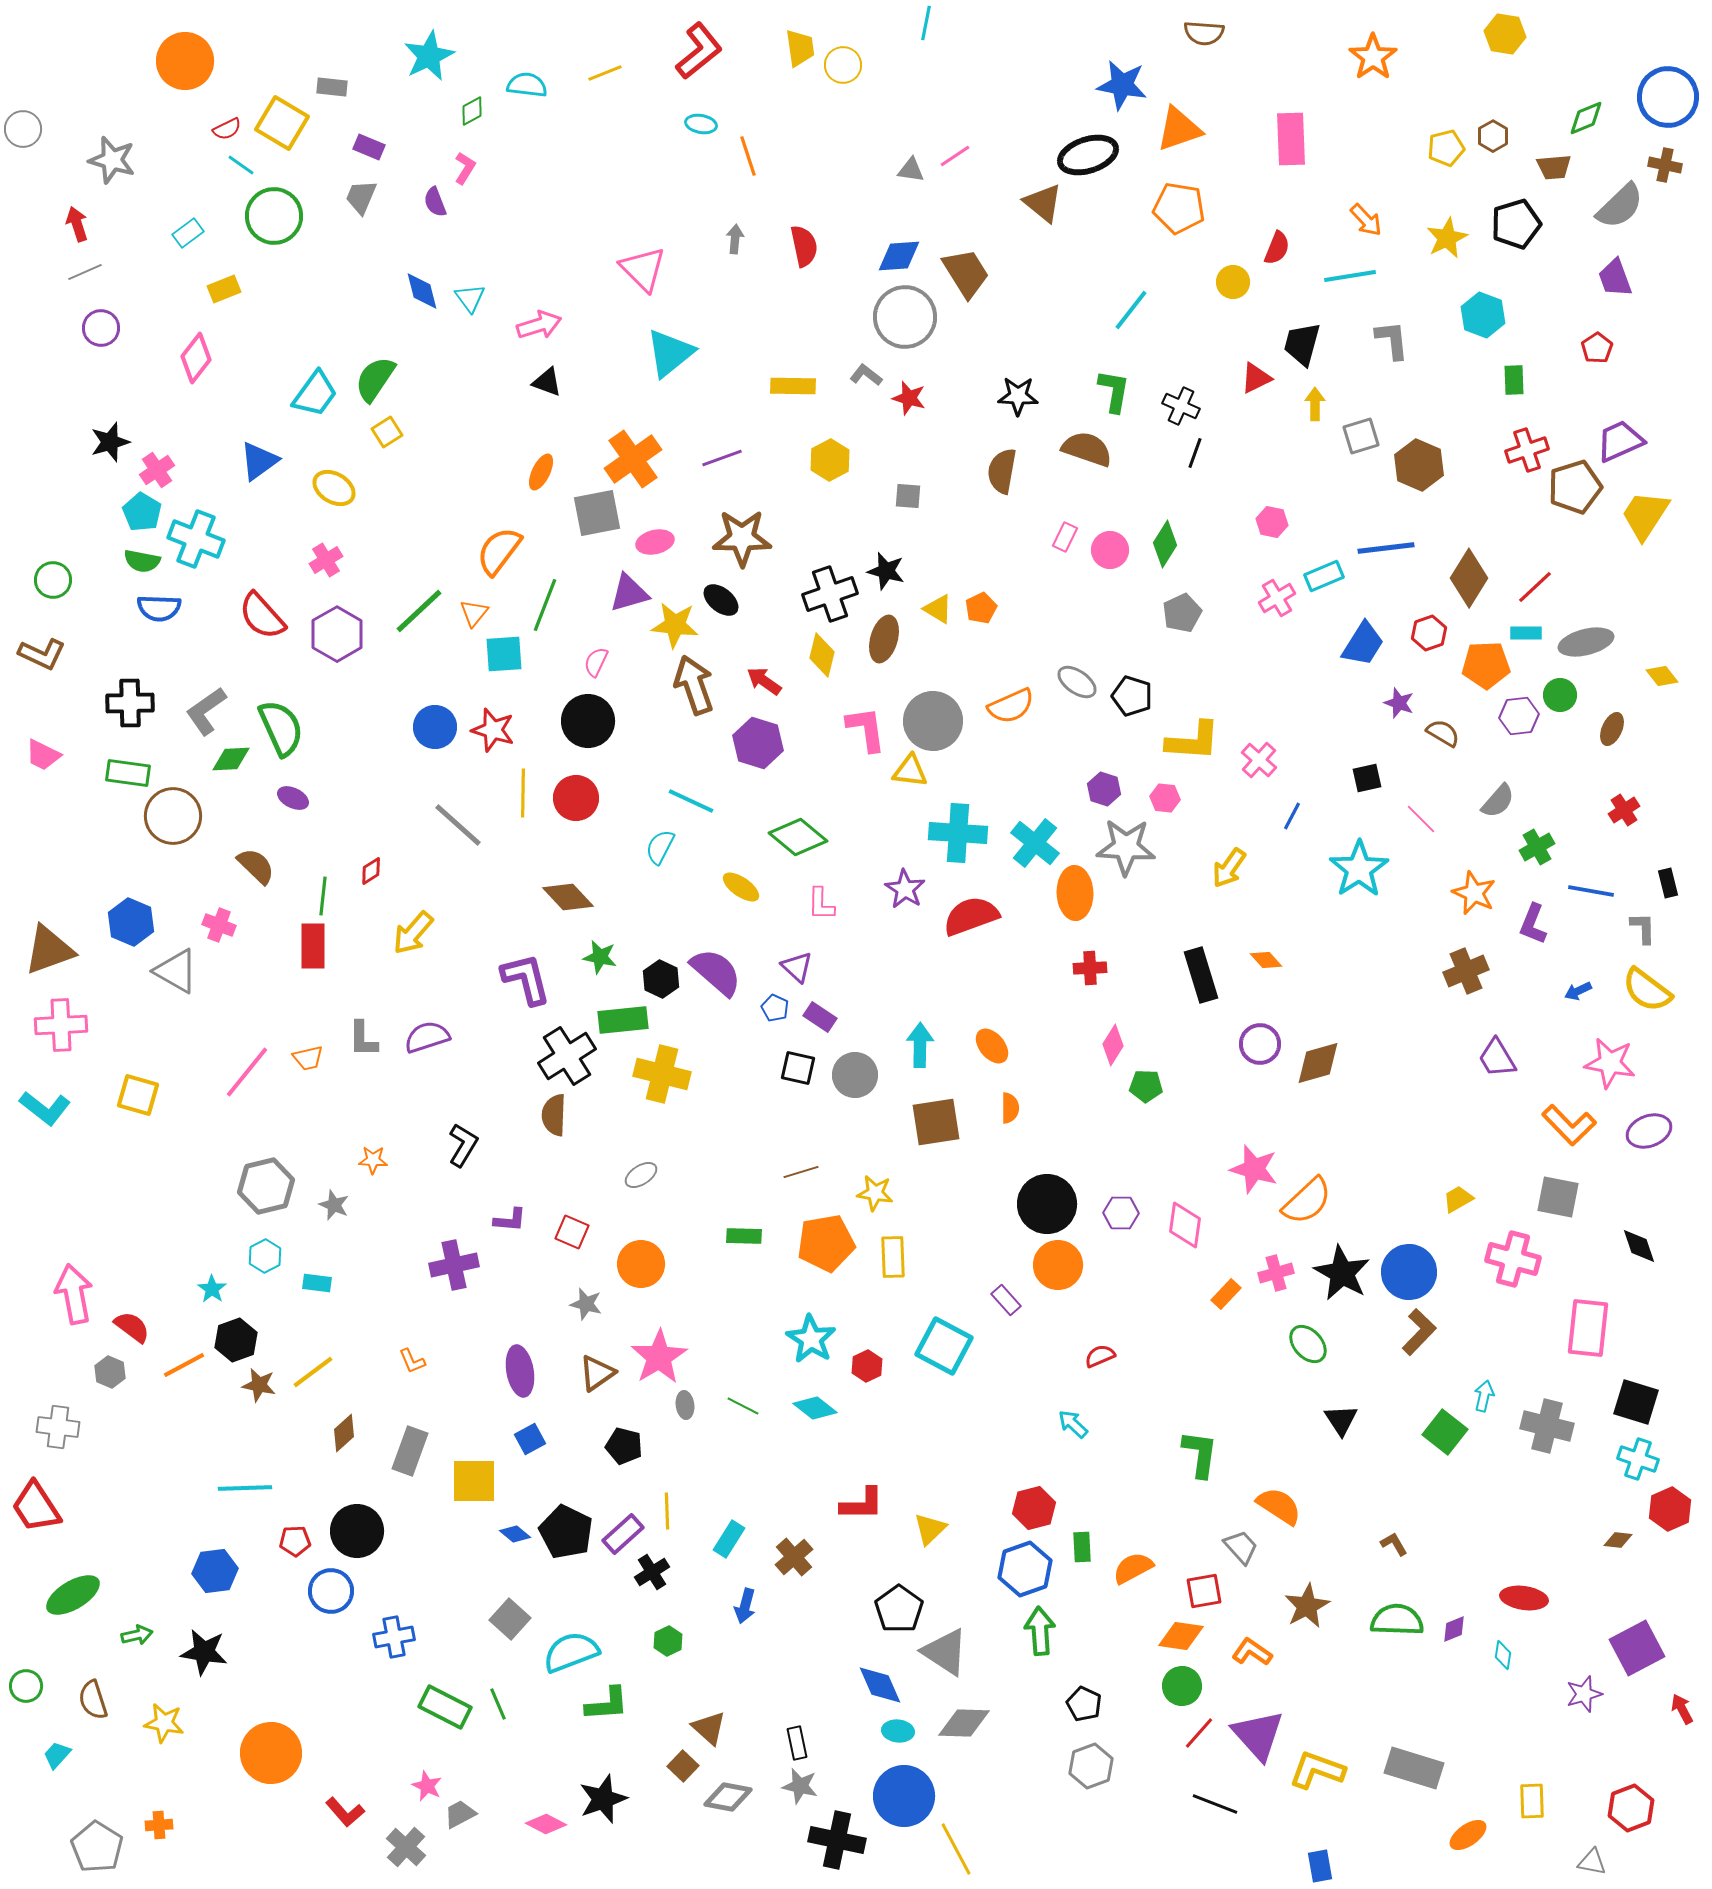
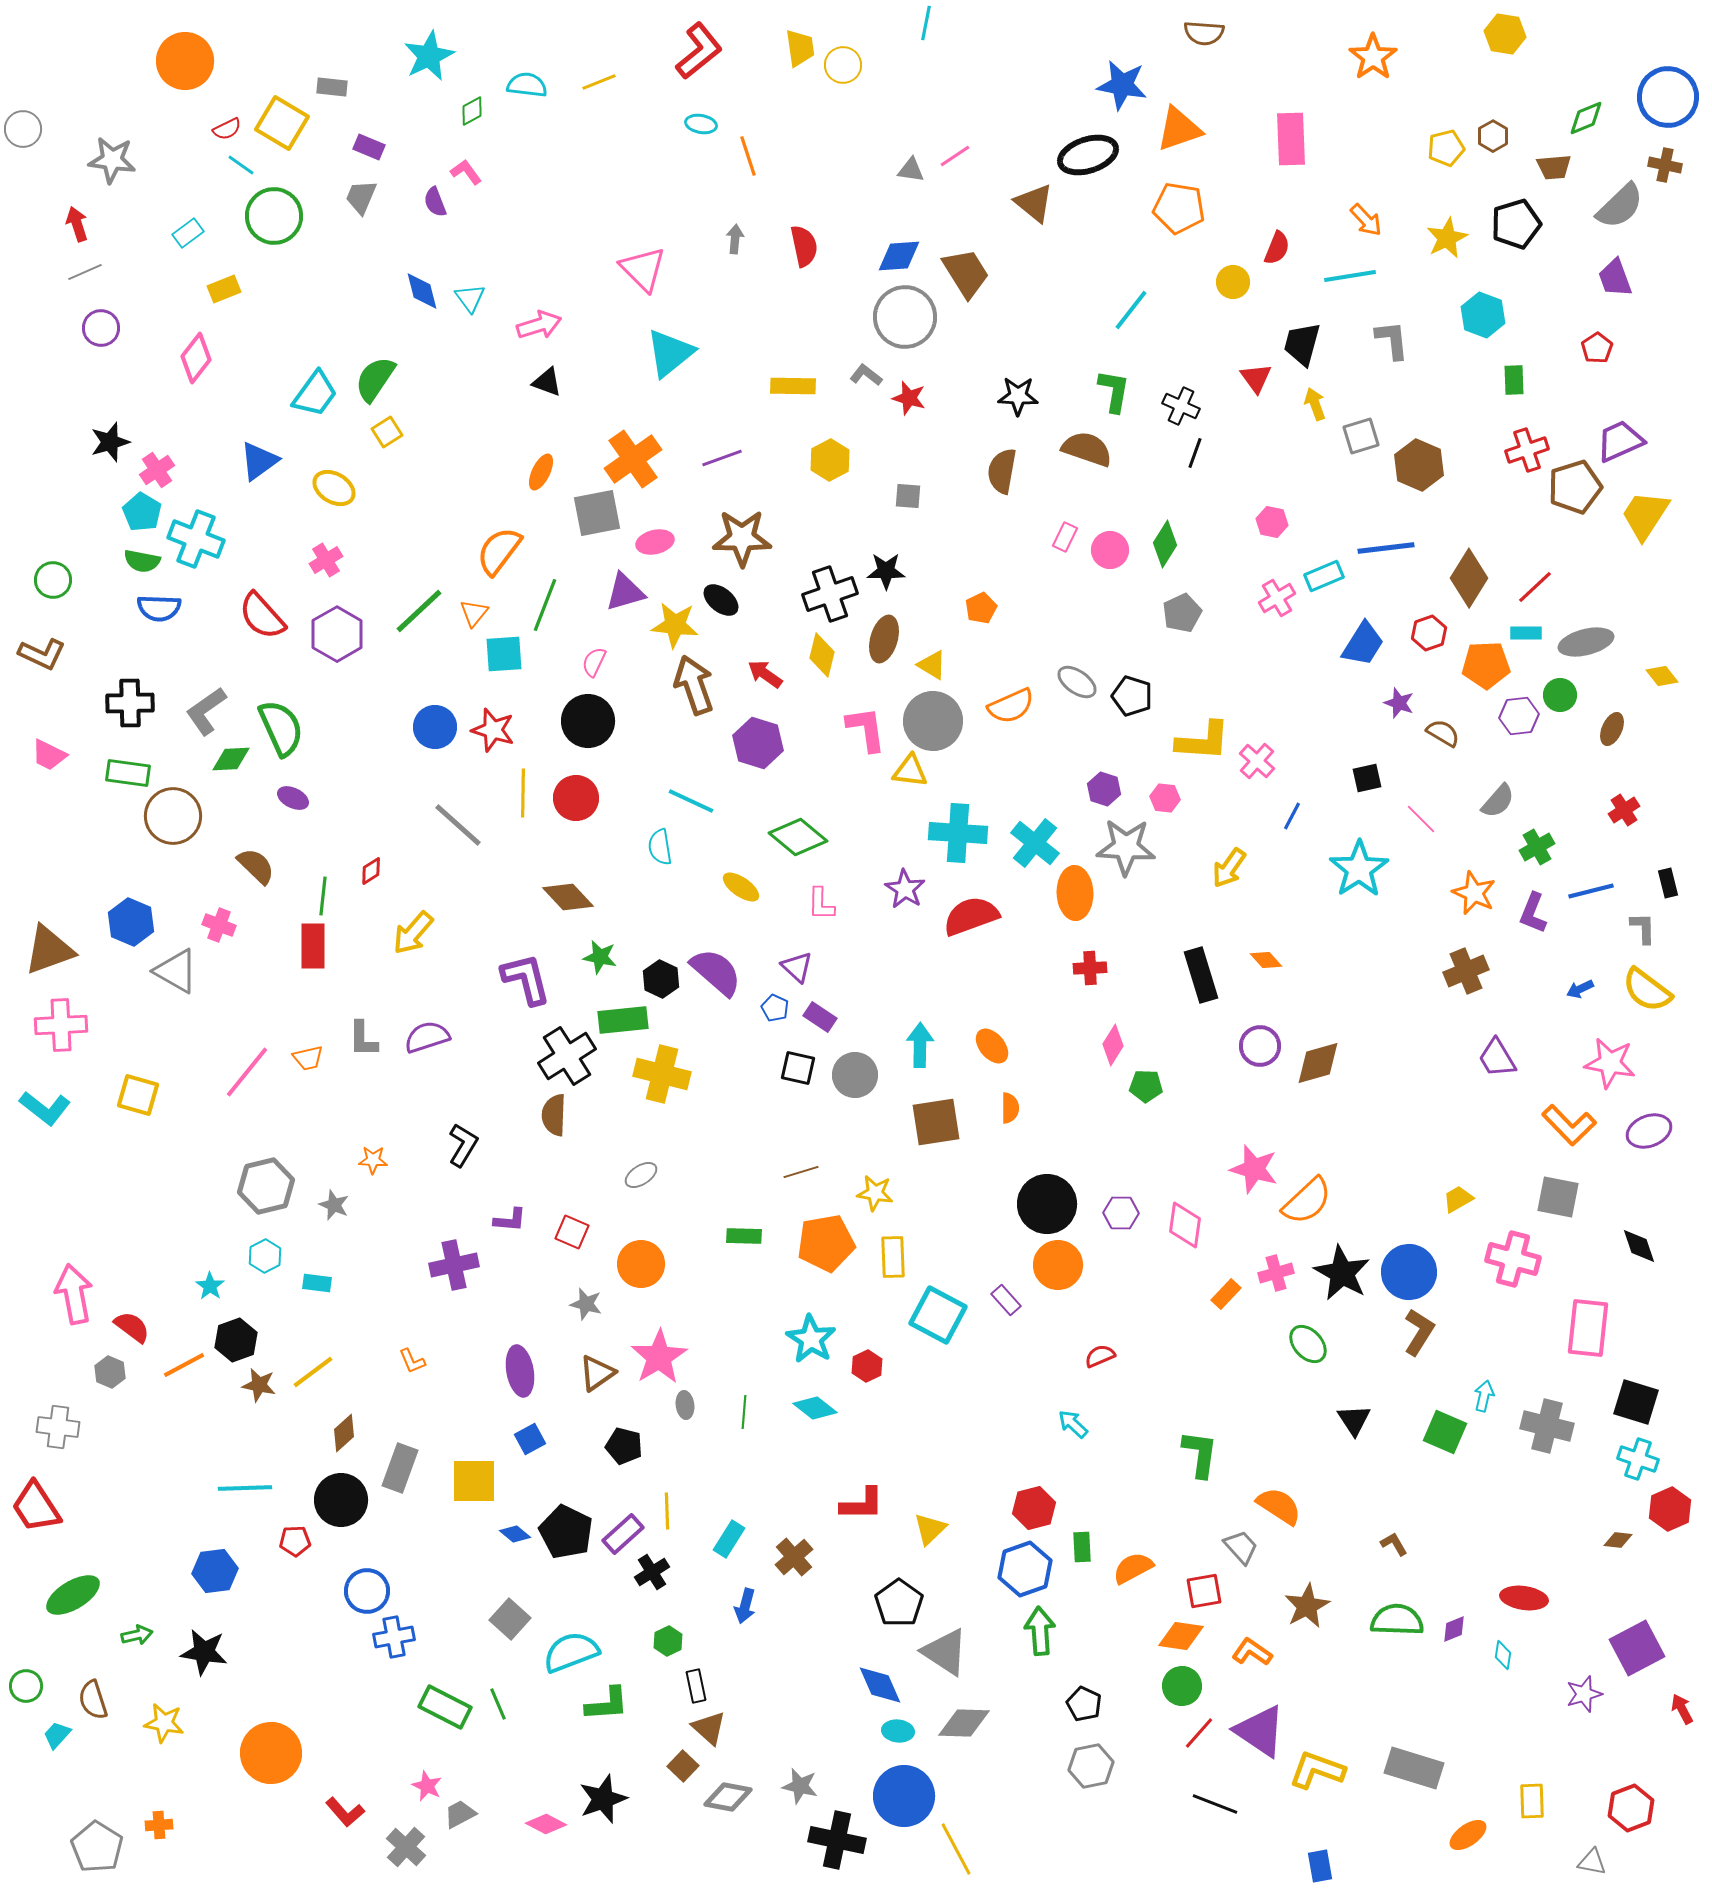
yellow line at (605, 73): moved 6 px left, 9 px down
gray star at (112, 160): rotated 9 degrees counterclockwise
pink L-shape at (465, 168): moved 1 px right, 4 px down; rotated 68 degrees counterclockwise
brown triangle at (1043, 203): moved 9 px left
red triangle at (1256, 378): rotated 40 degrees counterclockwise
yellow arrow at (1315, 404): rotated 20 degrees counterclockwise
black star at (886, 571): rotated 15 degrees counterclockwise
purple triangle at (629, 593): moved 4 px left, 1 px up
yellow triangle at (938, 609): moved 6 px left, 56 px down
pink semicircle at (596, 662): moved 2 px left
red arrow at (764, 681): moved 1 px right, 7 px up
yellow L-shape at (1193, 741): moved 10 px right
pink trapezoid at (43, 755): moved 6 px right
pink cross at (1259, 760): moved 2 px left, 1 px down
cyan semicircle at (660, 847): rotated 36 degrees counterclockwise
blue line at (1591, 891): rotated 24 degrees counterclockwise
purple L-shape at (1533, 924): moved 11 px up
blue arrow at (1578, 991): moved 2 px right, 2 px up
purple circle at (1260, 1044): moved 2 px down
cyan star at (212, 1289): moved 2 px left, 3 px up
brown L-shape at (1419, 1332): rotated 12 degrees counterclockwise
cyan square at (944, 1346): moved 6 px left, 31 px up
green line at (743, 1406): moved 1 px right, 6 px down; rotated 68 degrees clockwise
black triangle at (1341, 1420): moved 13 px right
green square at (1445, 1432): rotated 15 degrees counterclockwise
gray rectangle at (410, 1451): moved 10 px left, 17 px down
black circle at (357, 1531): moved 16 px left, 31 px up
blue circle at (331, 1591): moved 36 px right
black pentagon at (899, 1609): moved 6 px up
purple triangle at (1258, 1735): moved 2 px right, 4 px up; rotated 14 degrees counterclockwise
black rectangle at (797, 1743): moved 101 px left, 57 px up
cyan trapezoid at (57, 1755): moved 20 px up
gray hexagon at (1091, 1766): rotated 9 degrees clockwise
